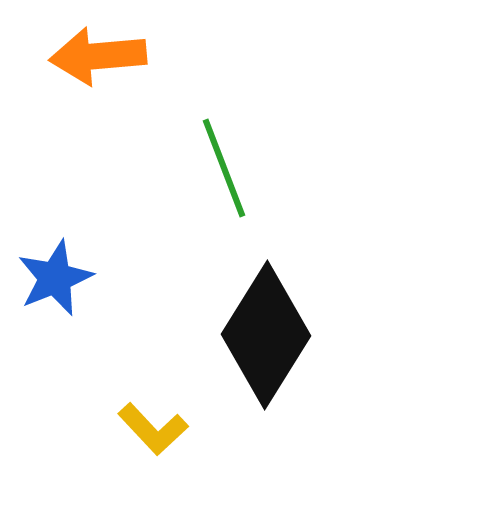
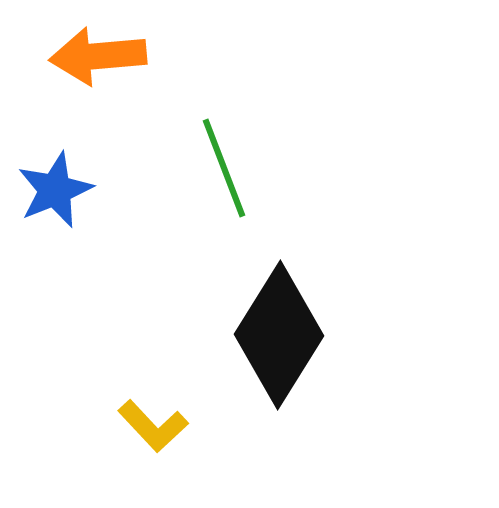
blue star: moved 88 px up
black diamond: moved 13 px right
yellow L-shape: moved 3 px up
